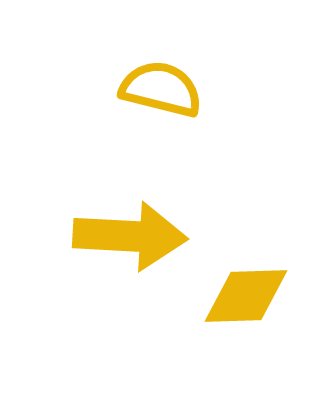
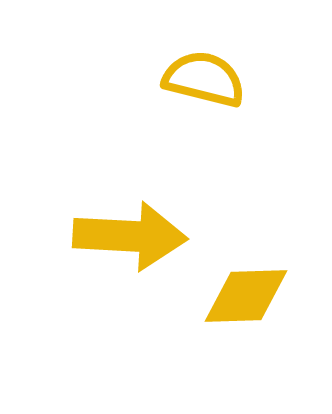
yellow semicircle: moved 43 px right, 10 px up
